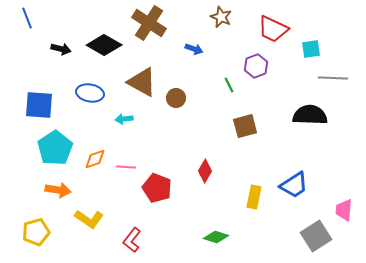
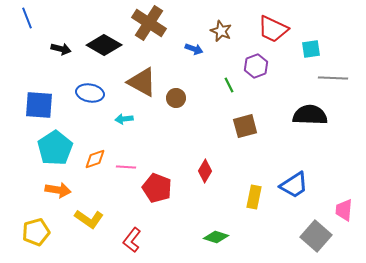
brown star: moved 14 px down
gray square: rotated 16 degrees counterclockwise
